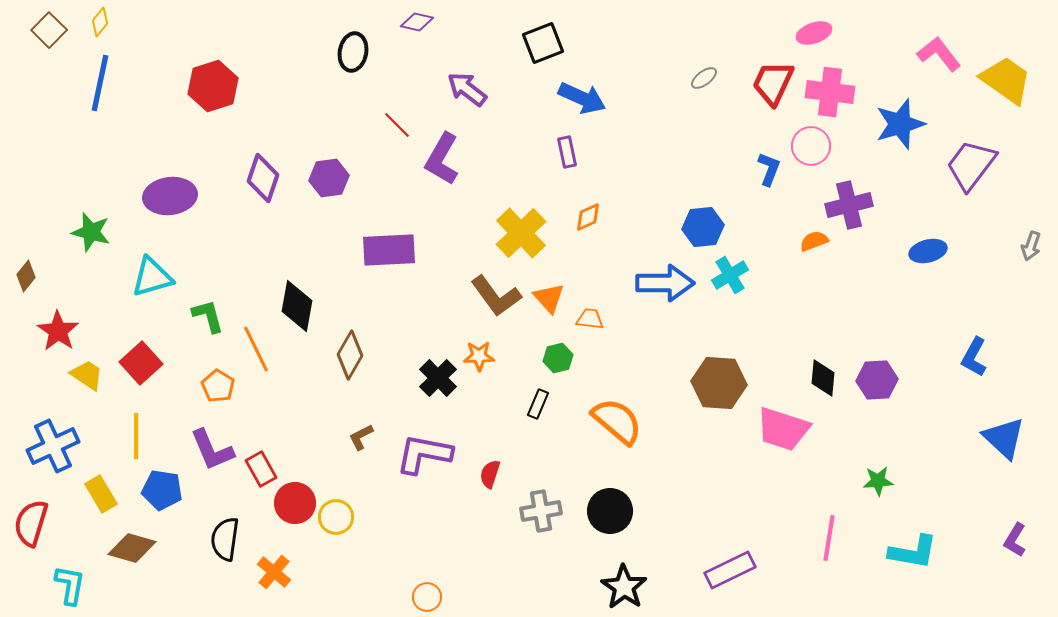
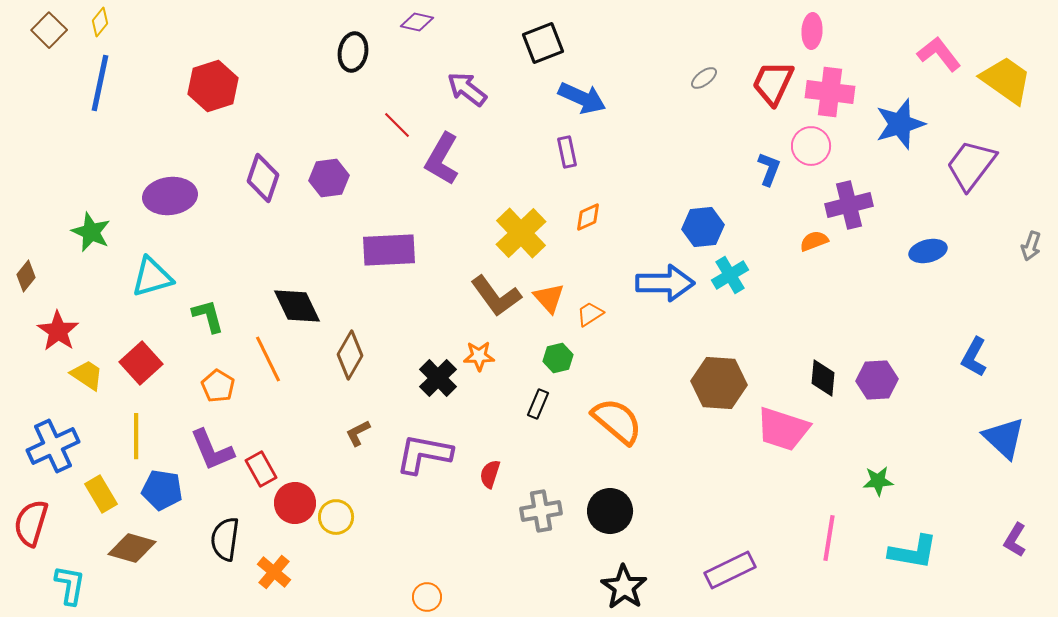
pink ellipse at (814, 33): moved 2 px left, 2 px up; rotated 68 degrees counterclockwise
green star at (91, 232): rotated 9 degrees clockwise
black diamond at (297, 306): rotated 36 degrees counterclockwise
orange trapezoid at (590, 319): moved 5 px up; rotated 40 degrees counterclockwise
orange line at (256, 349): moved 12 px right, 10 px down
brown L-shape at (361, 437): moved 3 px left, 4 px up
